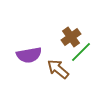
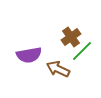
green line: moved 1 px right, 1 px up
brown arrow: rotated 15 degrees counterclockwise
